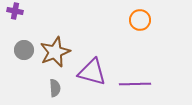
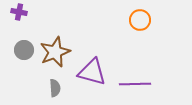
purple cross: moved 4 px right, 1 px down
